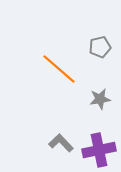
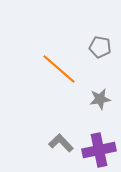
gray pentagon: rotated 25 degrees clockwise
